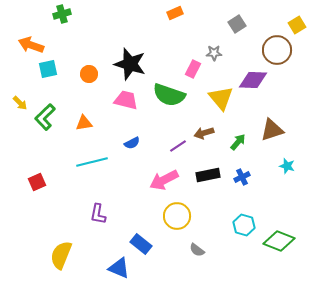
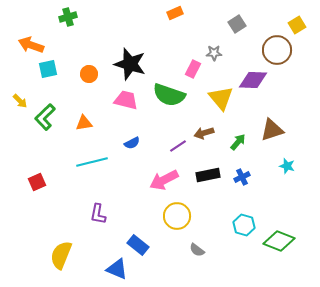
green cross: moved 6 px right, 3 px down
yellow arrow: moved 2 px up
blue rectangle: moved 3 px left, 1 px down
blue triangle: moved 2 px left, 1 px down
